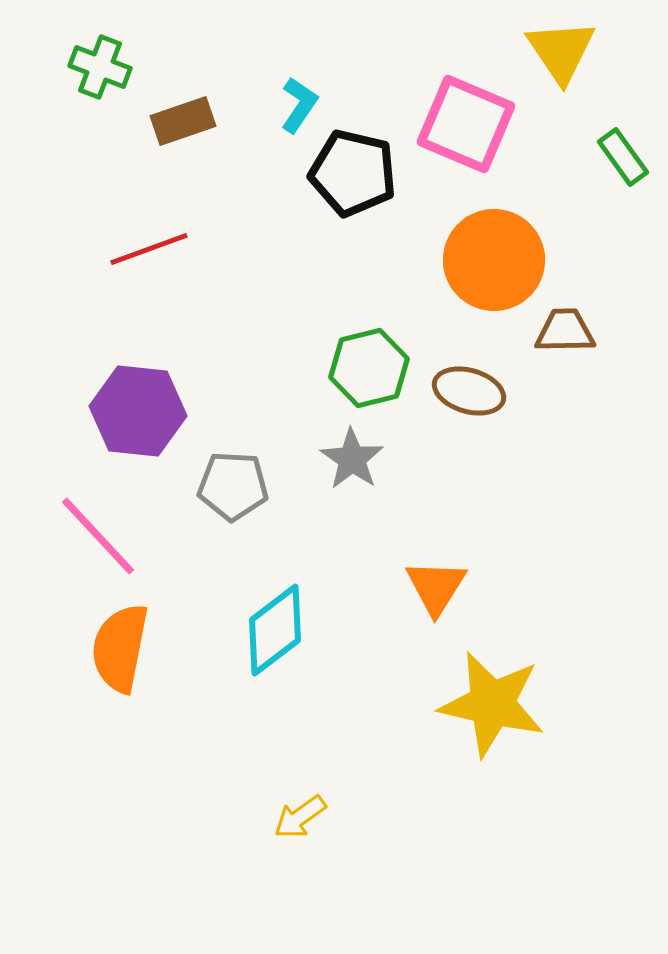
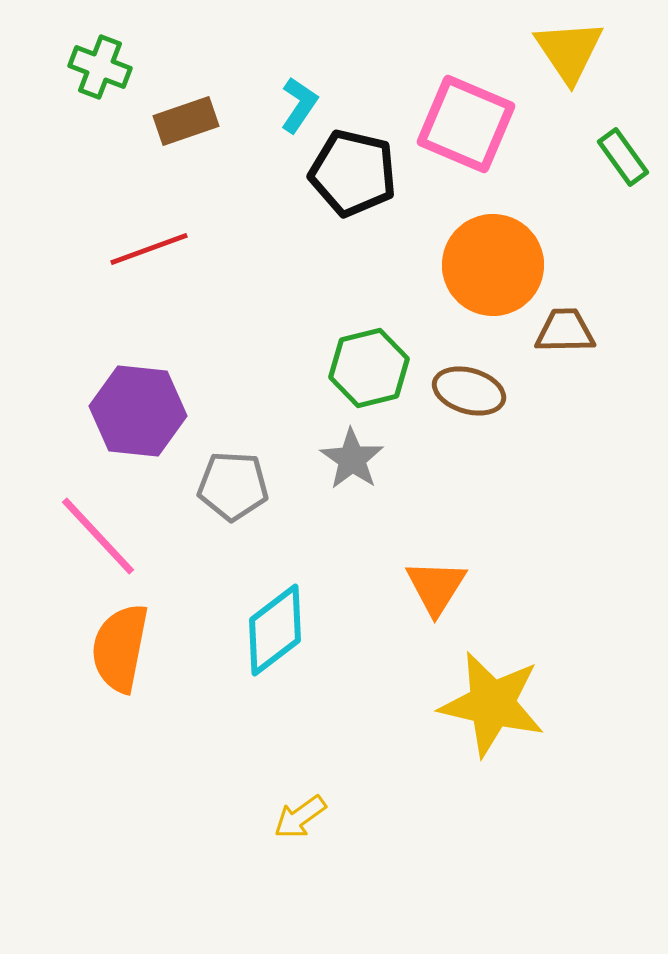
yellow triangle: moved 8 px right
brown rectangle: moved 3 px right
orange circle: moved 1 px left, 5 px down
